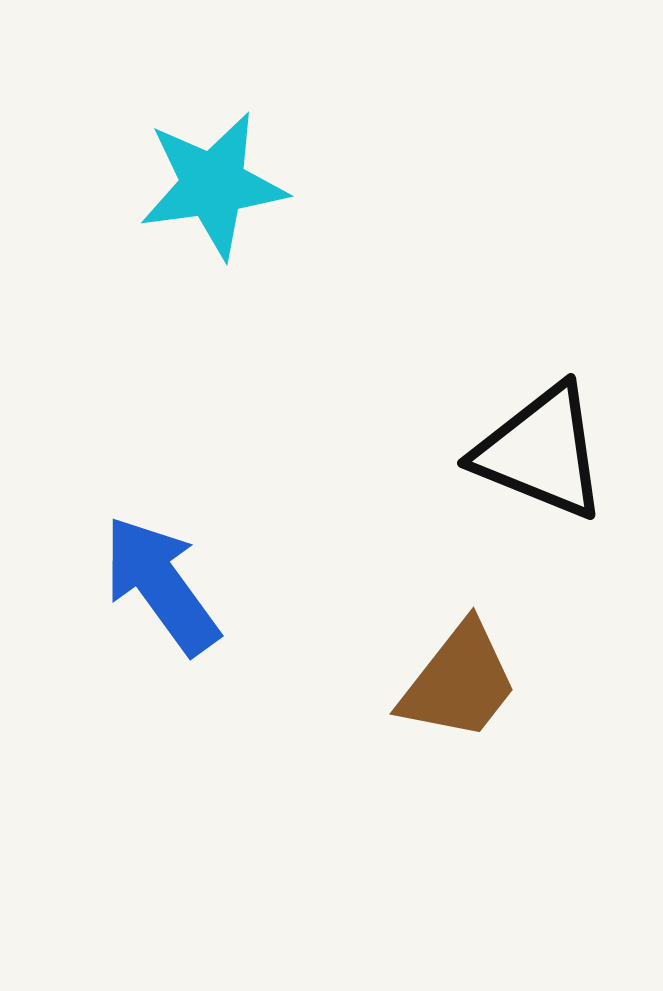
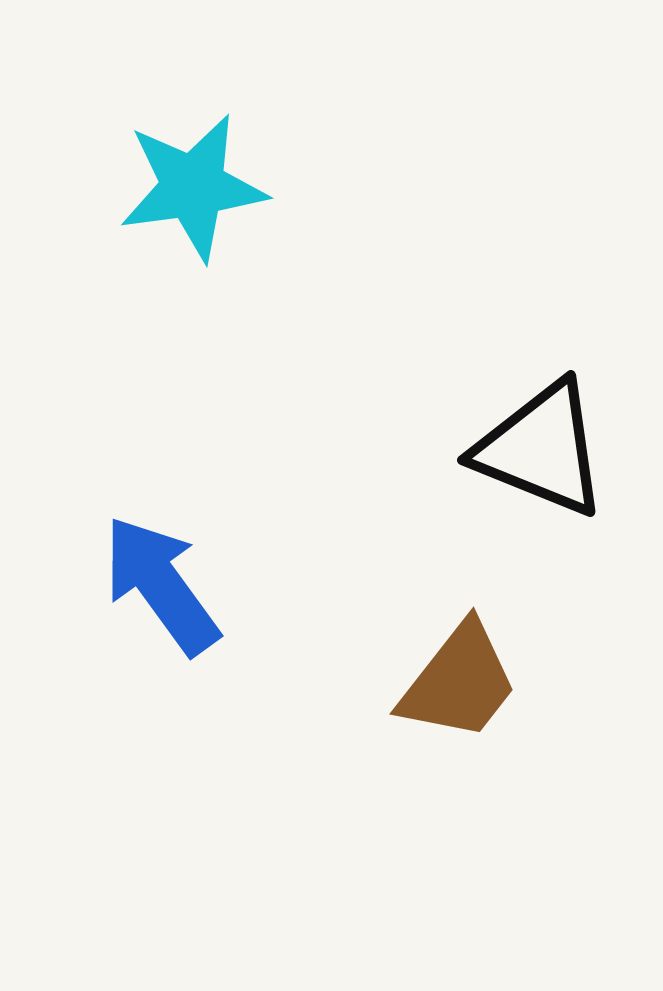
cyan star: moved 20 px left, 2 px down
black triangle: moved 3 px up
